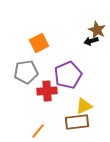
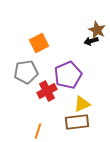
red cross: rotated 24 degrees counterclockwise
yellow triangle: moved 2 px left, 2 px up
orange line: rotated 21 degrees counterclockwise
